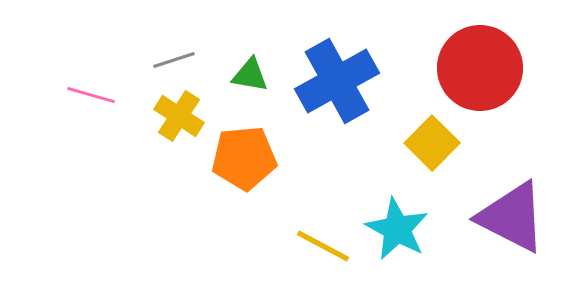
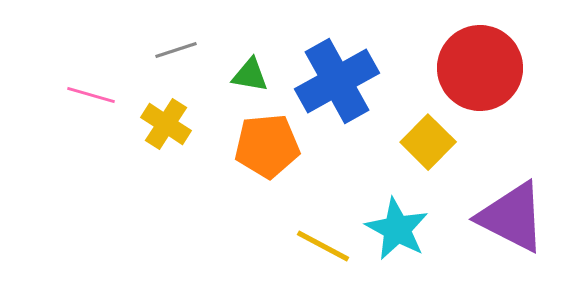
gray line: moved 2 px right, 10 px up
yellow cross: moved 13 px left, 8 px down
yellow square: moved 4 px left, 1 px up
orange pentagon: moved 23 px right, 12 px up
